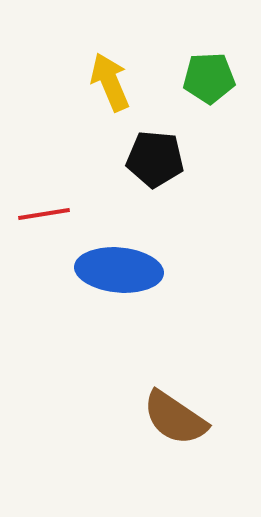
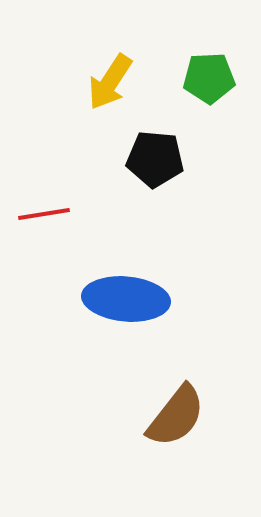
yellow arrow: rotated 124 degrees counterclockwise
blue ellipse: moved 7 px right, 29 px down
brown semicircle: moved 1 px right, 2 px up; rotated 86 degrees counterclockwise
